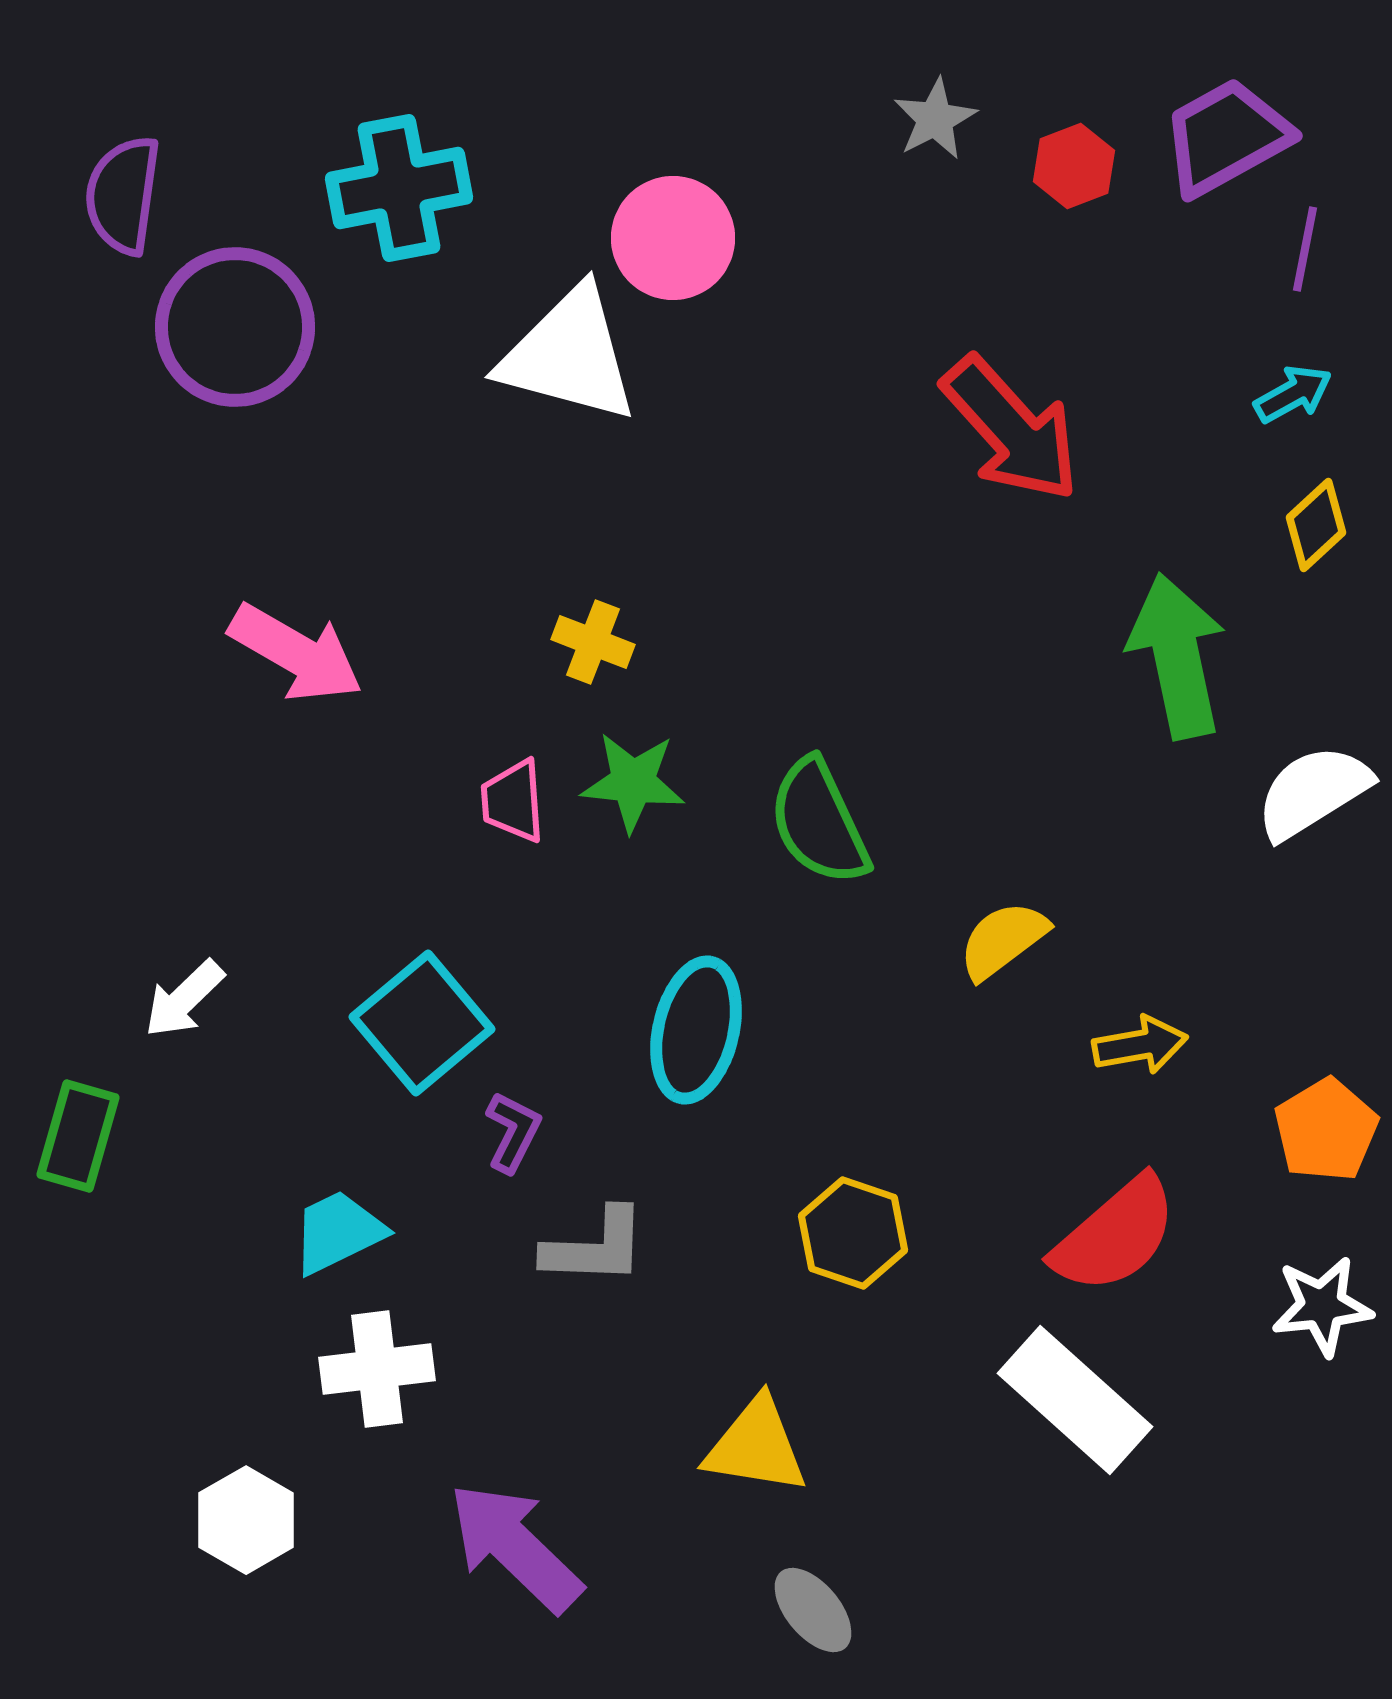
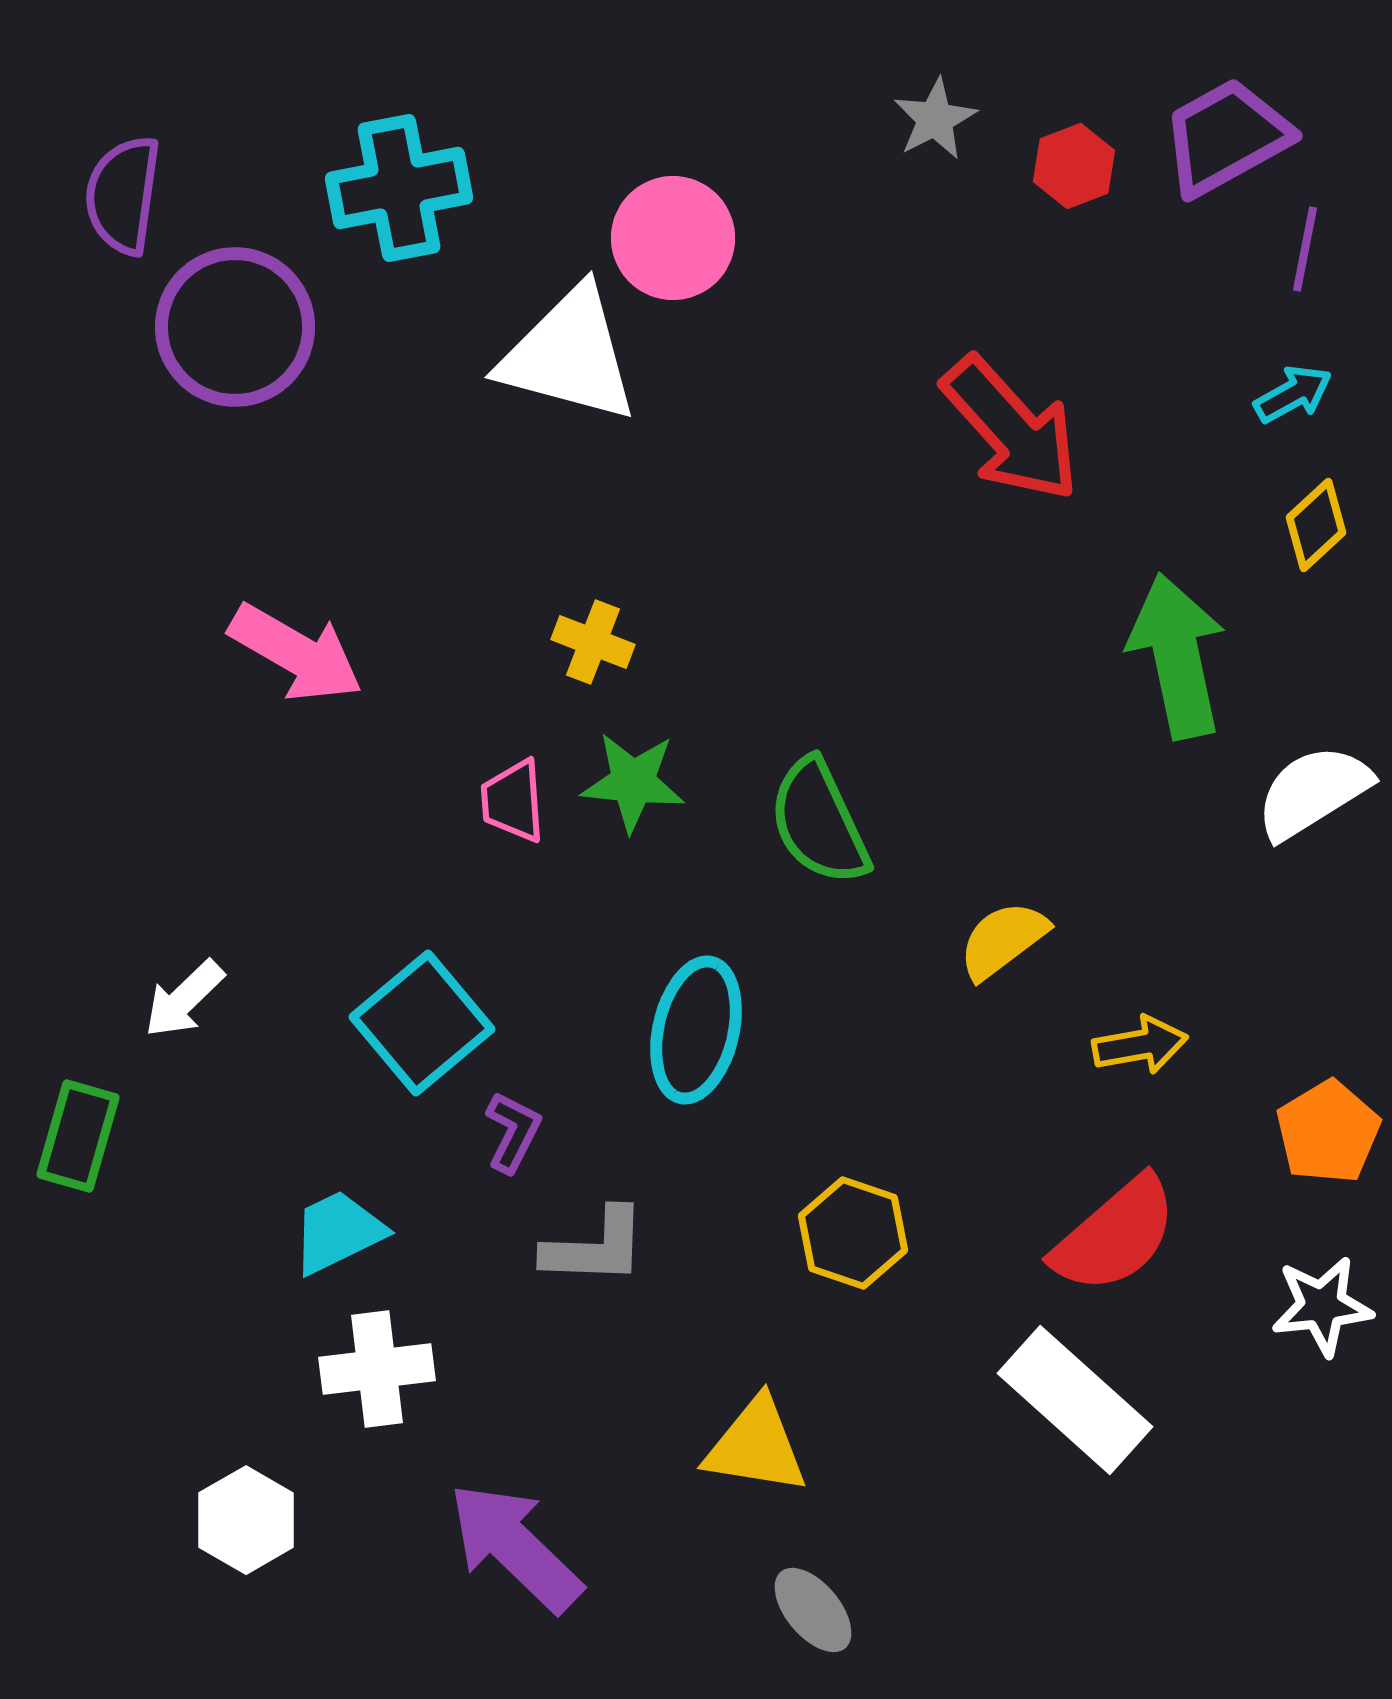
orange pentagon: moved 2 px right, 2 px down
